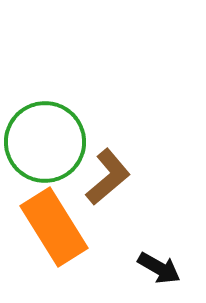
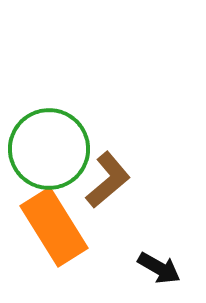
green circle: moved 4 px right, 7 px down
brown L-shape: moved 3 px down
